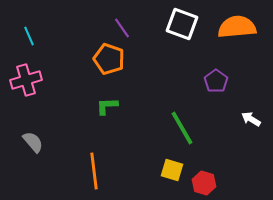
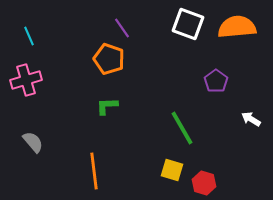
white square: moved 6 px right
